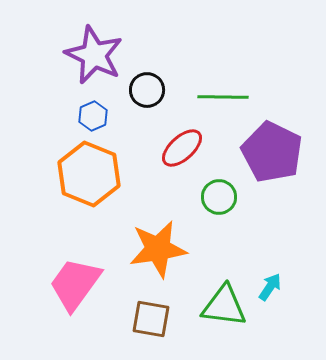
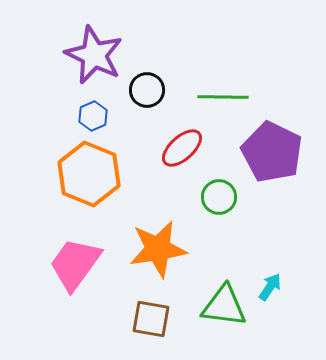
pink trapezoid: moved 20 px up
